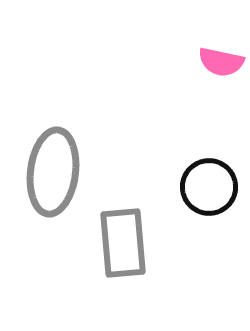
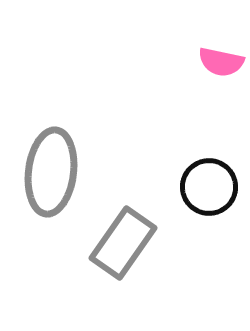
gray ellipse: moved 2 px left
gray rectangle: rotated 40 degrees clockwise
